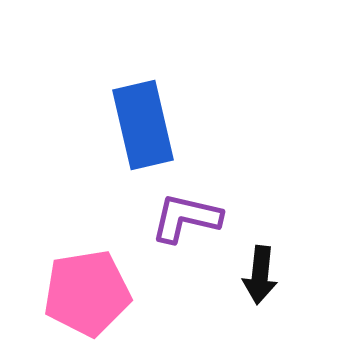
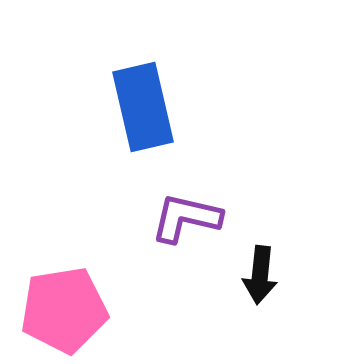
blue rectangle: moved 18 px up
pink pentagon: moved 23 px left, 17 px down
